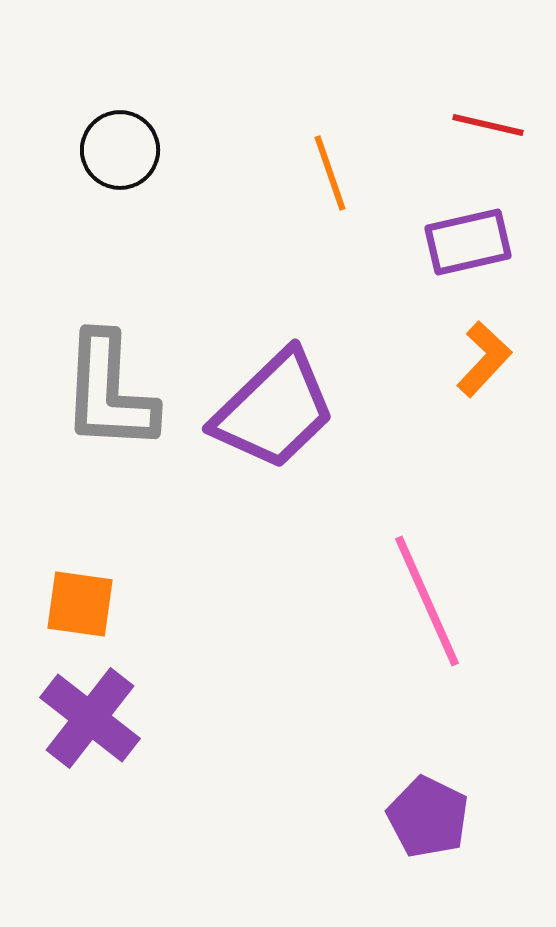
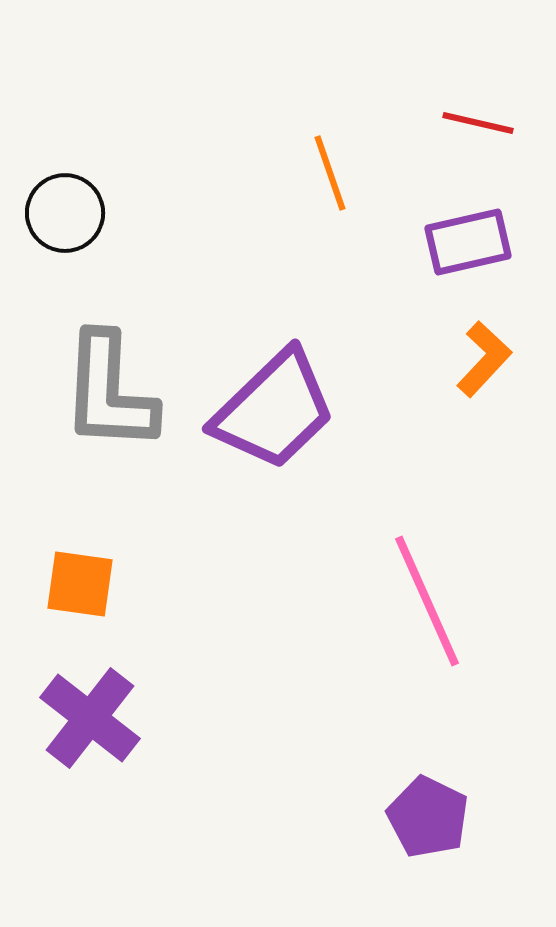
red line: moved 10 px left, 2 px up
black circle: moved 55 px left, 63 px down
orange square: moved 20 px up
